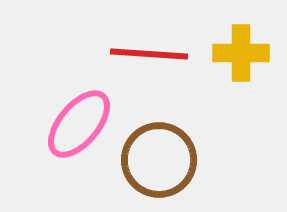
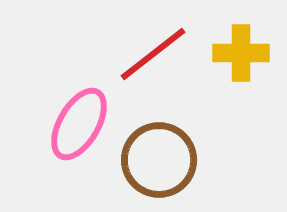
red line: moved 4 px right; rotated 42 degrees counterclockwise
pink ellipse: rotated 10 degrees counterclockwise
